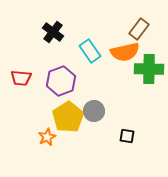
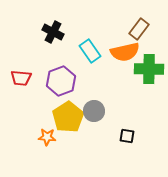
black cross: rotated 10 degrees counterclockwise
orange star: rotated 30 degrees clockwise
